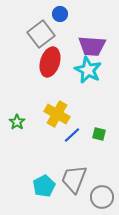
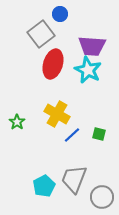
red ellipse: moved 3 px right, 2 px down
